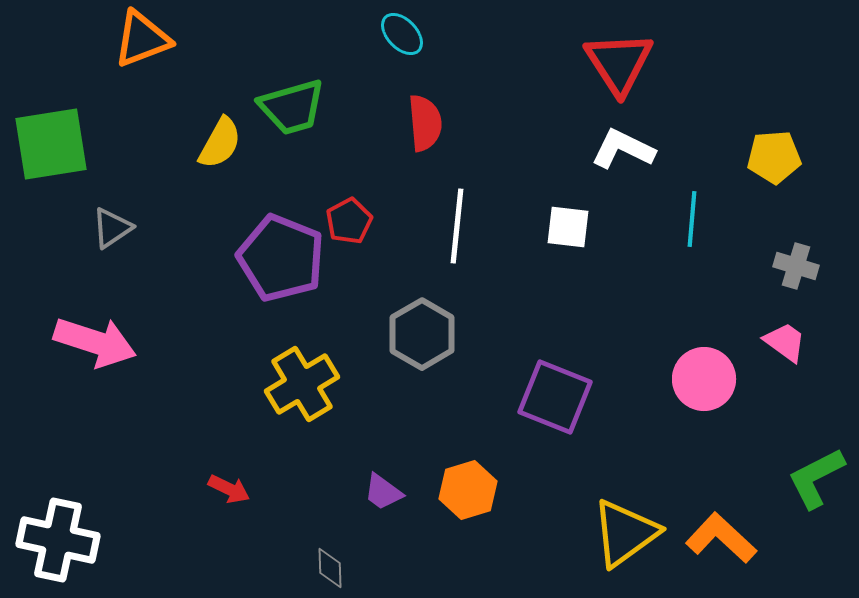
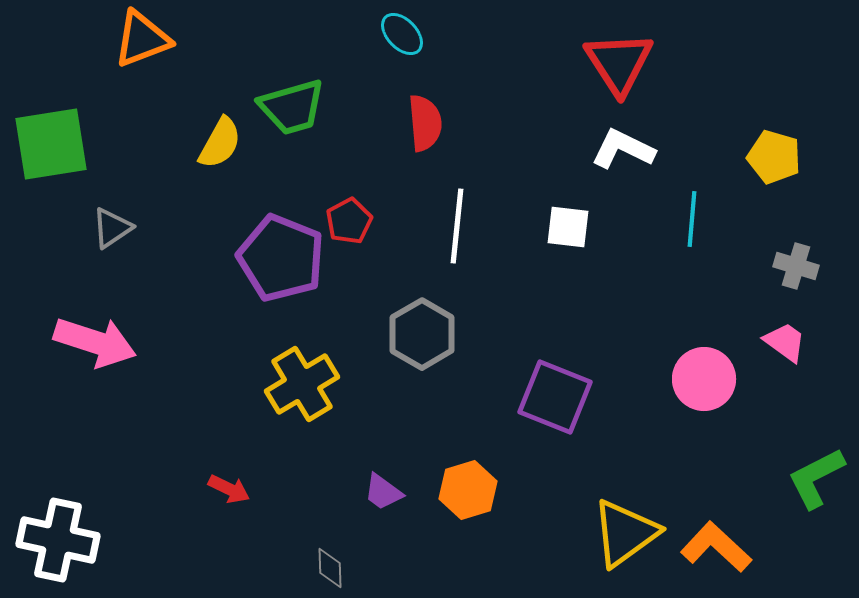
yellow pentagon: rotated 20 degrees clockwise
orange L-shape: moved 5 px left, 9 px down
